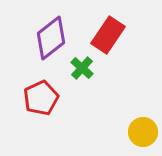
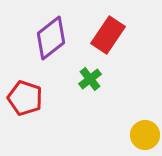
green cross: moved 8 px right, 11 px down; rotated 10 degrees clockwise
red pentagon: moved 16 px left; rotated 28 degrees counterclockwise
yellow circle: moved 2 px right, 3 px down
